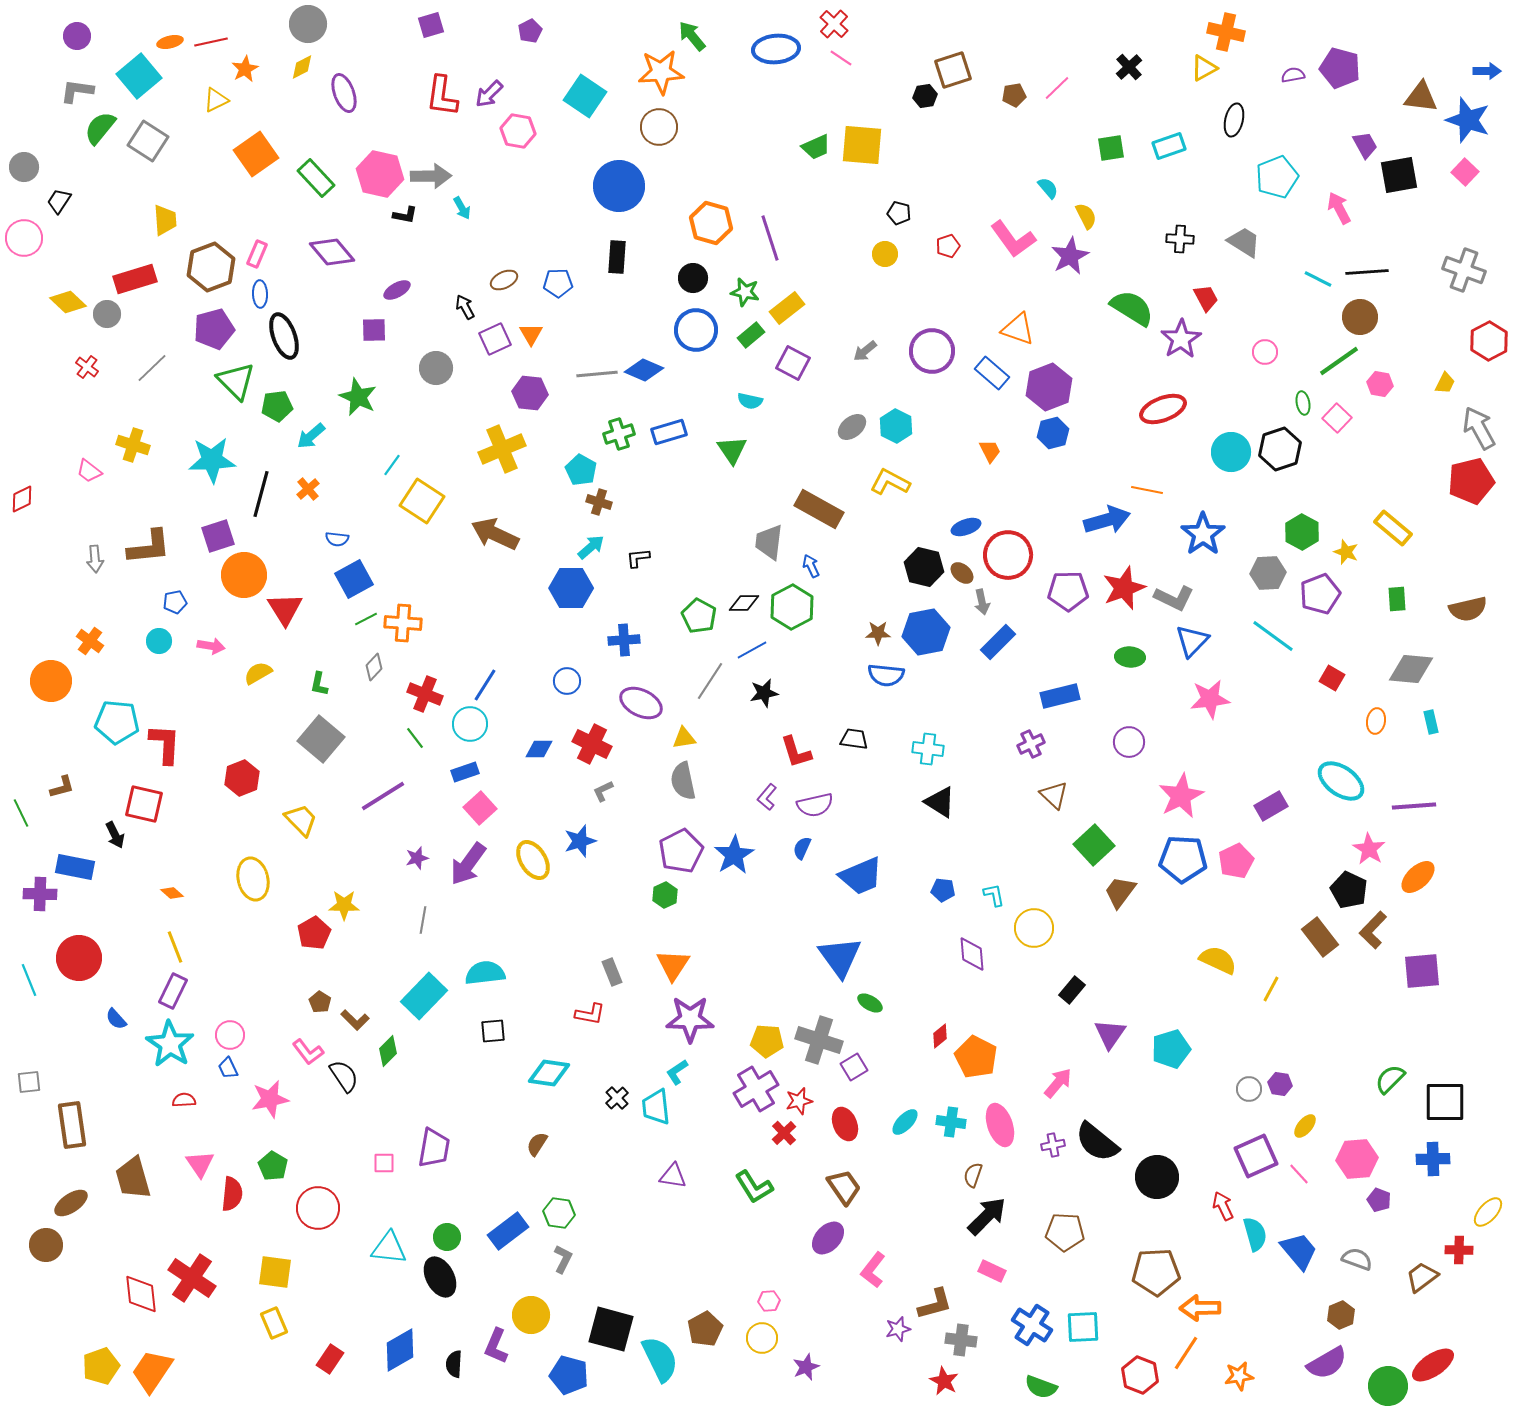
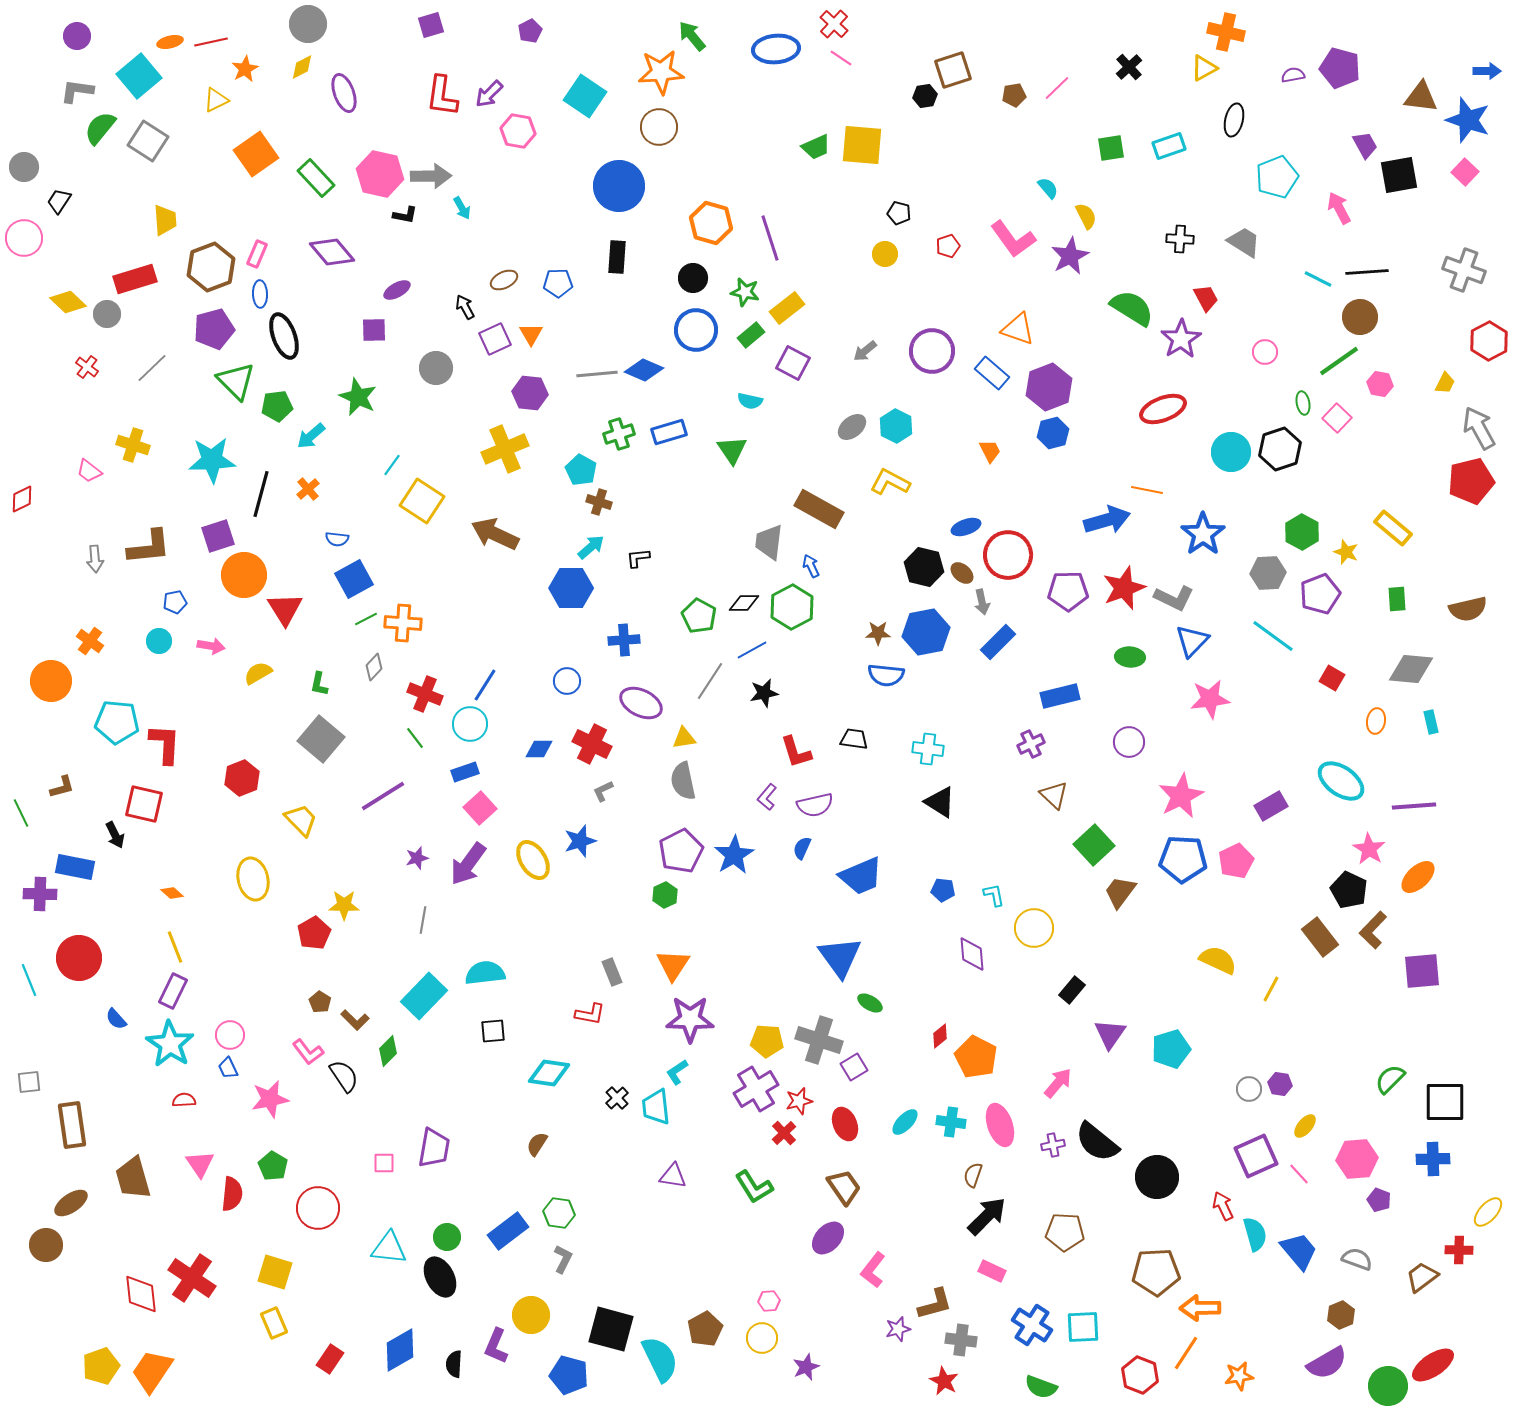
yellow cross at (502, 449): moved 3 px right
yellow square at (275, 1272): rotated 9 degrees clockwise
